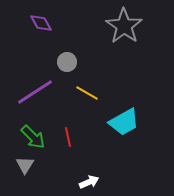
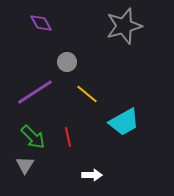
gray star: rotated 21 degrees clockwise
yellow line: moved 1 px down; rotated 10 degrees clockwise
white arrow: moved 3 px right, 7 px up; rotated 24 degrees clockwise
